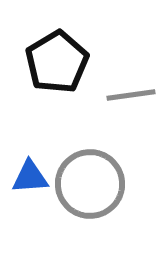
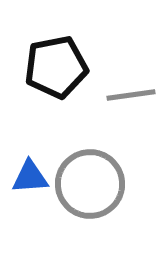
black pentagon: moved 1 px left, 5 px down; rotated 20 degrees clockwise
